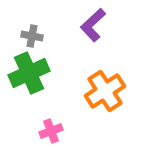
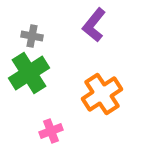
purple L-shape: moved 1 px right; rotated 8 degrees counterclockwise
green cross: rotated 9 degrees counterclockwise
orange cross: moved 3 px left, 3 px down
